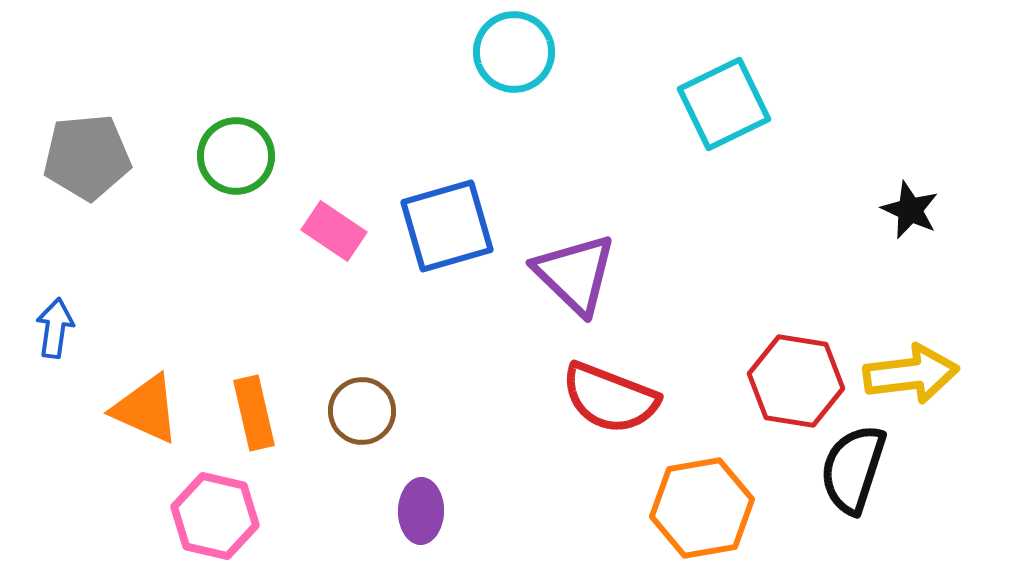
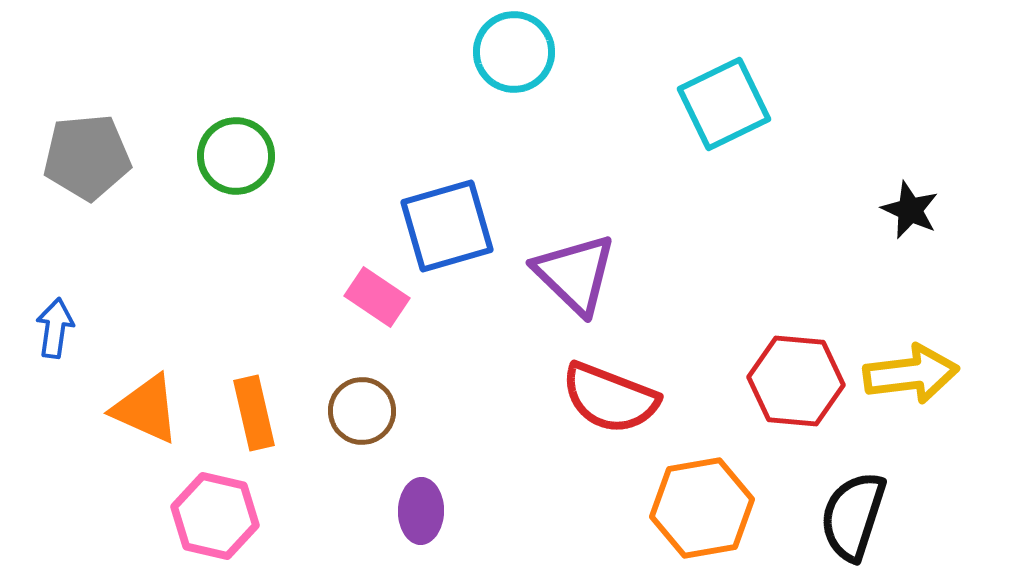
pink rectangle: moved 43 px right, 66 px down
red hexagon: rotated 4 degrees counterclockwise
black semicircle: moved 47 px down
